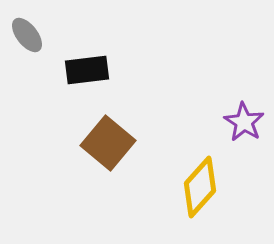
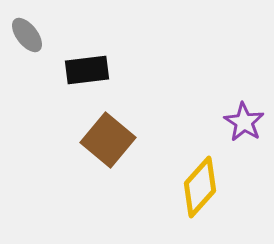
brown square: moved 3 px up
